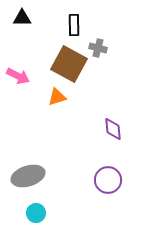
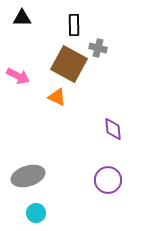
orange triangle: rotated 42 degrees clockwise
